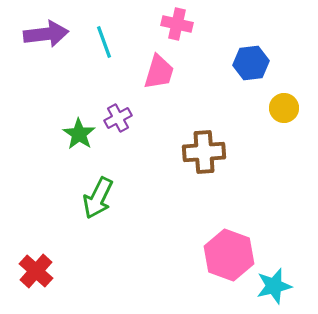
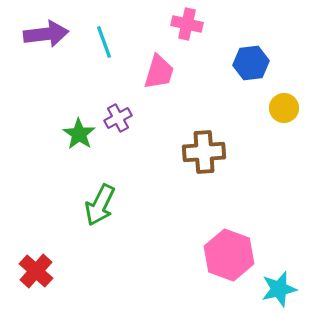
pink cross: moved 10 px right
green arrow: moved 2 px right, 7 px down
cyan star: moved 5 px right, 3 px down
